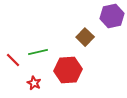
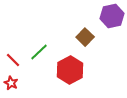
green line: moved 1 px right; rotated 30 degrees counterclockwise
red hexagon: moved 2 px right; rotated 24 degrees counterclockwise
red star: moved 23 px left
